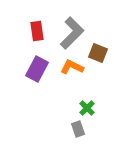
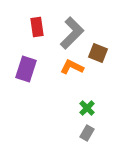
red rectangle: moved 4 px up
purple rectangle: moved 11 px left; rotated 10 degrees counterclockwise
gray rectangle: moved 9 px right, 4 px down; rotated 49 degrees clockwise
